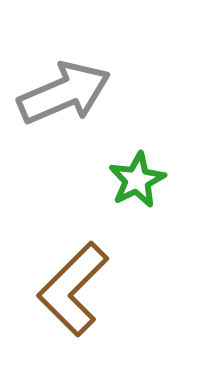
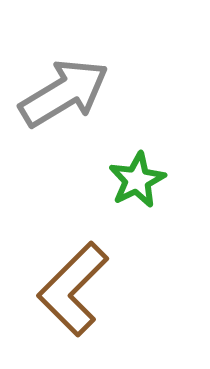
gray arrow: rotated 8 degrees counterclockwise
